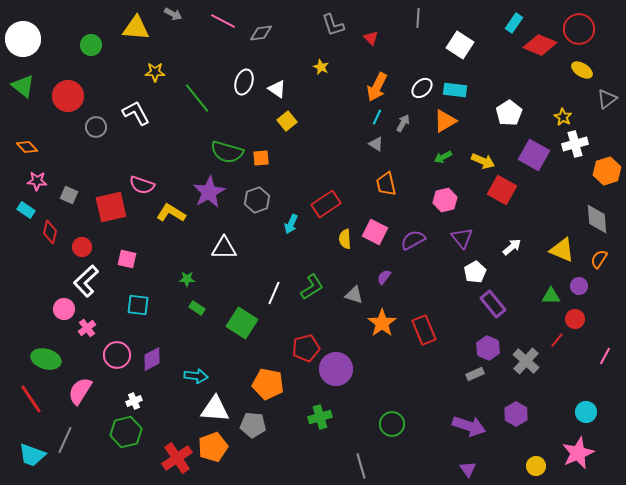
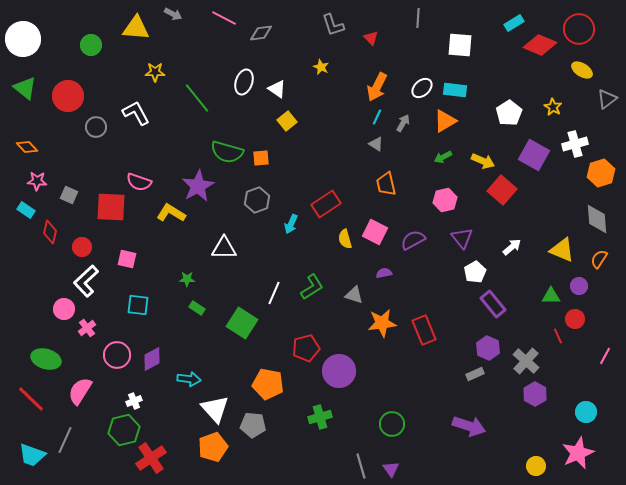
pink line at (223, 21): moved 1 px right, 3 px up
cyan rectangle at (514, 23): rotated 24 degrees clockwise
white square at (460, 45): rotated 28 degrees counterclockwise
green triangle at (23, 86): moved 2 px right, 2 px down
yellow star at (563, 117): moved 10 px left, 10 px up
orange hexagon at (607, 171): moved 6 px left, 2 px down
pink semicircle at (142, 185): moved 3 px left, 3 px up
red square at (502, 190): rotated 12 degrees clockwise
purple star at (209, 192): moved 11 px left, 6 px up
red square at (111, 207): rotated 16 degrees clockwise
yellow semicircle at (345, 239): rotated 12 degrees counterclockwise
purple semicircle at (384, 277): moved 4 px up; rotated 42 degrees clockwise
orange star at (382, 323): rotated 28 degrees clockwise
red line at (557, 340): moved 1 px right, 4 px up; rotated 63 degrees counterclockwise
purple circle at (336, 369): moved 3 px right, 2 px down
cyan arrow at (196, 376): moved 7 px left, 3 px down
red line at (31, 399): rotated 12 degrees counterclockwise
white triangle at (215, 409): rotated 44 degrees clockwise
purple hexagon at (516, 414): moved 19 px right, 20 px up
green hexagon at (126, 432): moved 2 px left, 2 px up
red cross at (177, 458): moved 26 px left
purple triangle at (468, 469): moved 77 px left
